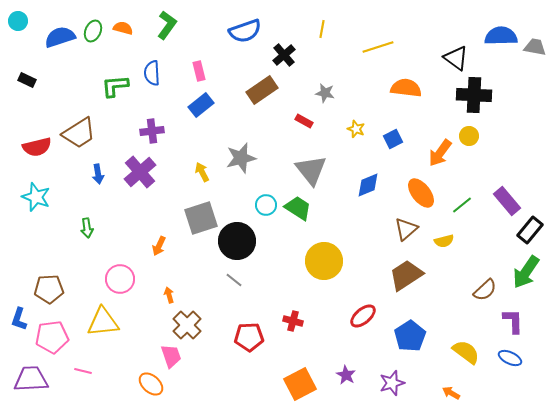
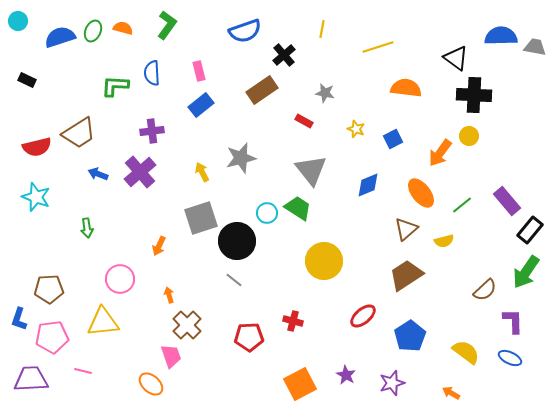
green L-shape at (115, 86): rotated 8 degrees clockwise
blue arrow at (98, 174): rotated 120 degrees clockwise
cyan circle at (266, 205): moved 1 px right, 8 px down
